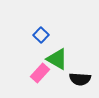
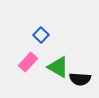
green triangle: moved 1 px right, 8 px down
pink rectangle: moved 12 px left, 11 px up
